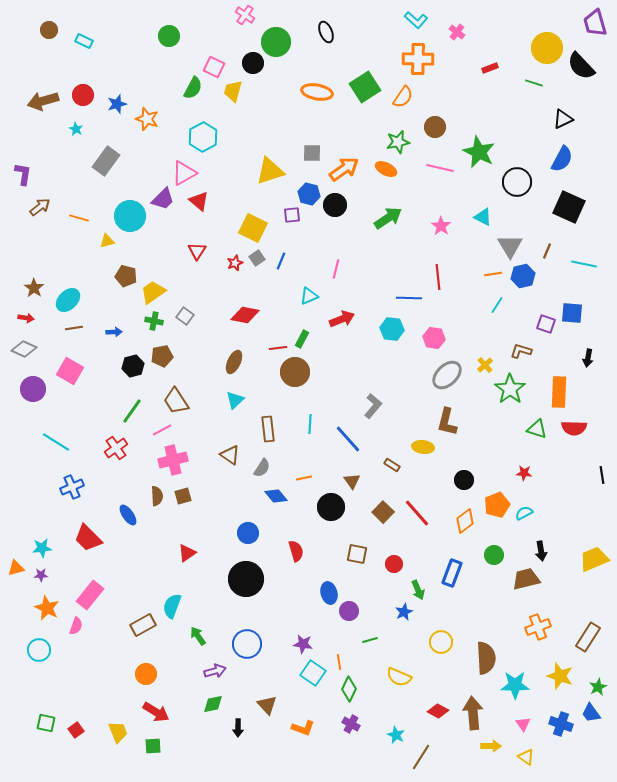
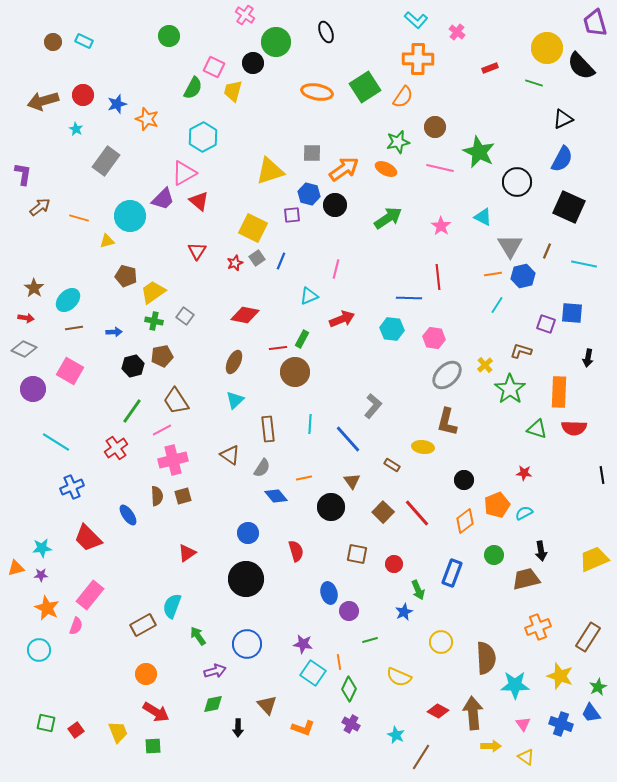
brown circle at (49, 30): moved 4 px right, 12 px down
